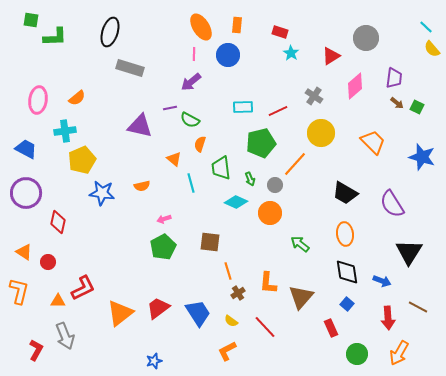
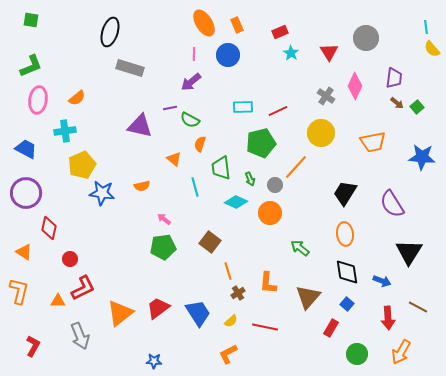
orange rectangle at (237, 25): rotated 28 degrees counterclockwise
orange ellipse at (201, 27): moved 3 px right, 4 px up
cyan line at (426, 27): rotated 40 degrees clockwise
red rectangle at (280, 32): rotated 42 degrees counterclockwise
green L-shape at (55, 37): moved 24 px left, 29 px down; rotated 20 degrees counterclockwise
red triangle at (331, 56): moved 2 px left, 4 px up; rotated 30 degrees counterclockwise
pink diamond at (355, 86): rotated 24 degrees counterclockwise
gray cross at (314, 96): moved 12 px right
green square at (417, 107): rotated 24 degrees clockwise
orange trapezoid at (373, 142): rotated 124 degrees clockwise
blue star at (422, 157): rotated 12 degrees counterclockwise
yellow pentagon at (82, 160): moved 5 px down
orange line at (295, 164): moved 1 px right, 3 px down
cyan line at (191, 183): moved 4 px right, 4 px down
black trapezoid at (345, 193): rotated 92 degrees clockwise
pink arrow at (164, 219): rotated 56 degrees clockwise
red diamond at (58, 222): moved 9 px left, 6 px down
brown square at (210, 242): rotated 30 degrees clockwise
green arrow at (300, 244): moved 4 px down
green pentagon at (163, 247): rotated 20 degrees clockwise
red circle at (48, 262): moved 22 px right, 3 px up
brown triangle at (301, 297): moved 7 px right
yellow semicircle at (231, 321): rotated 80 degrees counterclockwise
red line at (265, 327): rotated 35 degrees counterclockwise
red rectangle at (331, 328): rotated 54 degrees clockwise
gray arrow at (65, 336): moved 15 px right
red L-shape at (36, 350): moved 3 px left, 4 px up
orange L-shape at (227, 351): moved 1 px right, 3 px down
orange arrow at (399, 353): moved 2 px right, 1 px up
blue star at (154, 361): rotated 21 degrees clockwise
